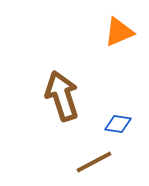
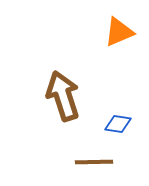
brown arrow: moved 1 px right
brown line: rotated 27 degrees clockwise
